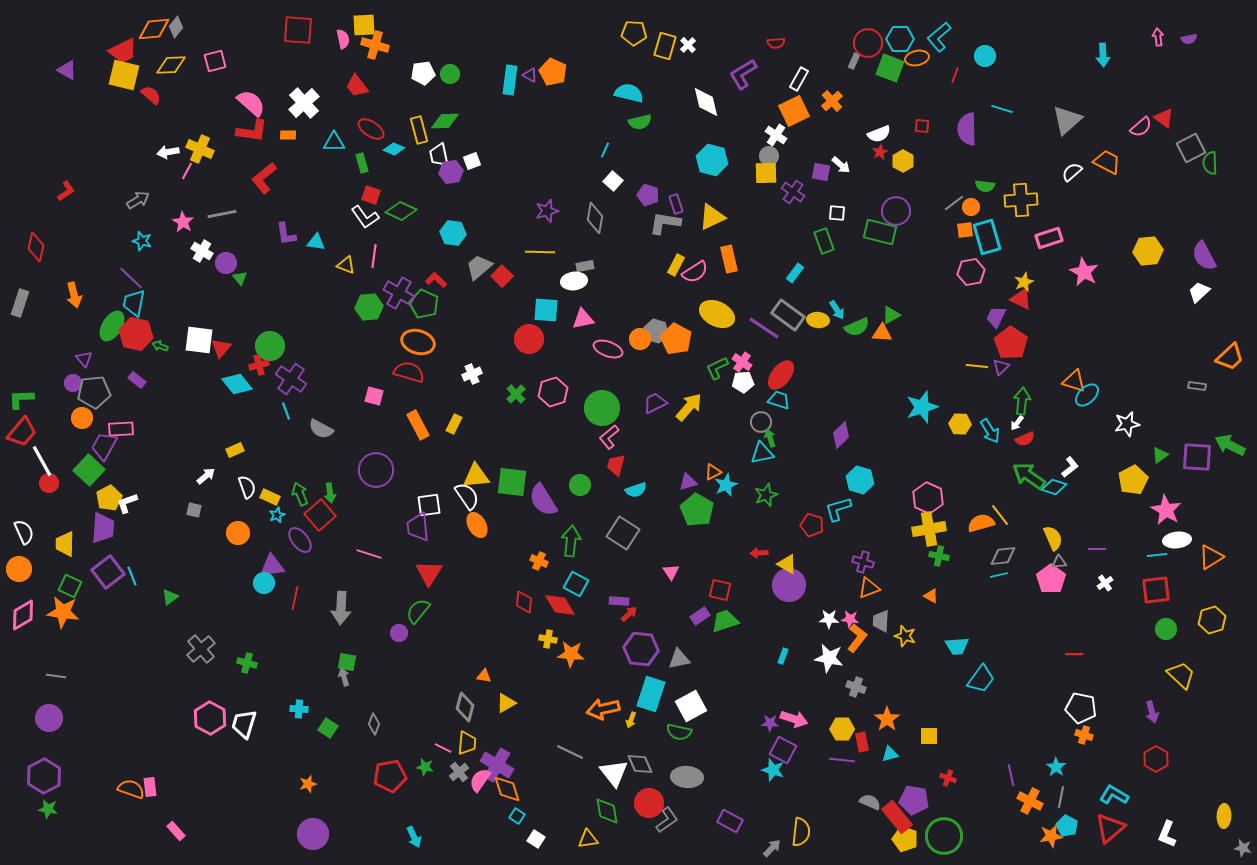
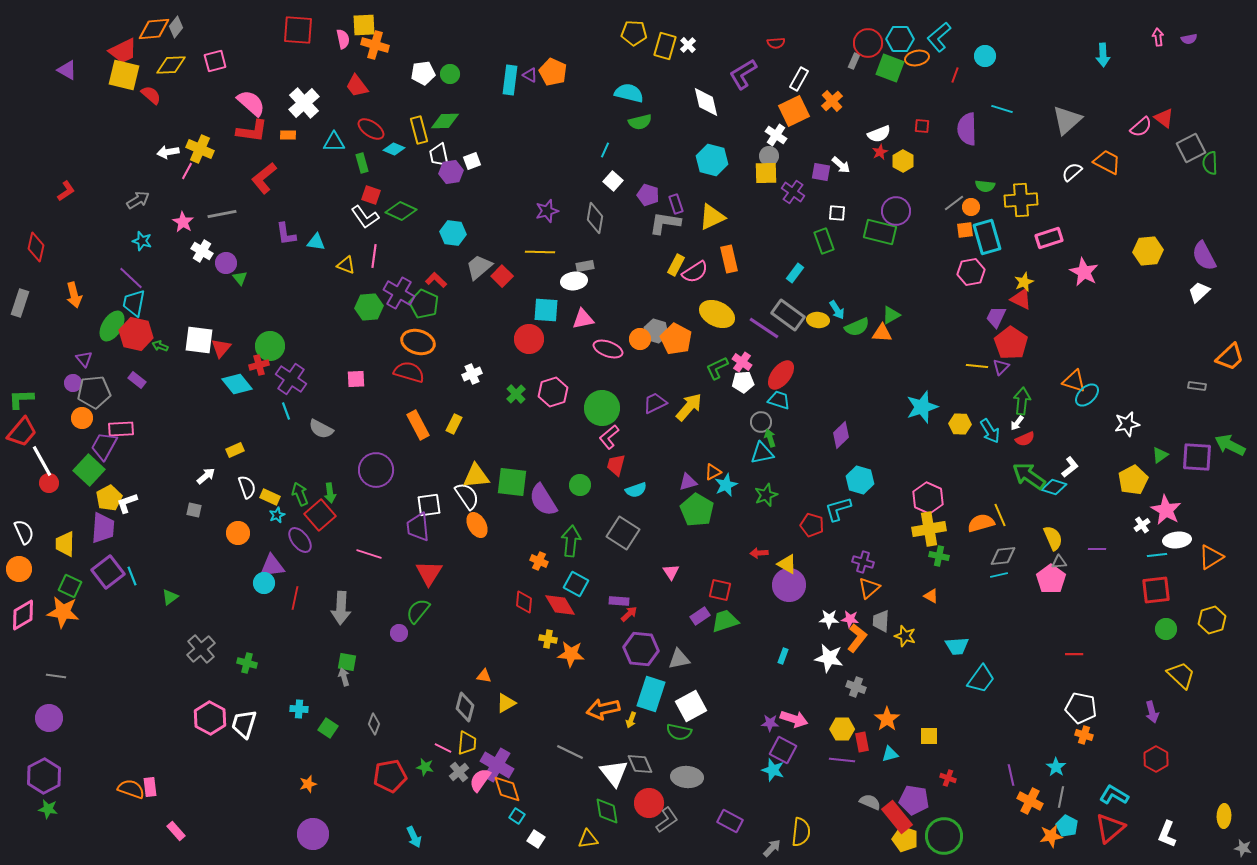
pink square at (374, 396): moved 18 px left, 17 px up; rotated 18 degrees counterclockwise
yellow line at (1000, 515): rotated 15 degrees clockwise
white cross at (1105, 583): moved 37 px right, 58 px up
orange triangle at (869, 588): rotated 20 degrees counterclockwise
